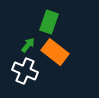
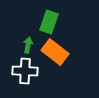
green arrow: rotated 28 degrees counterclockwise
white cross: rotated 20 degrees counterclockwise
